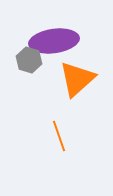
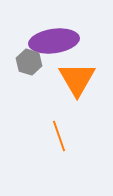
gray hexagon: moved 2 px down
orange triangle: rotated 18 degrees counterclockwise
